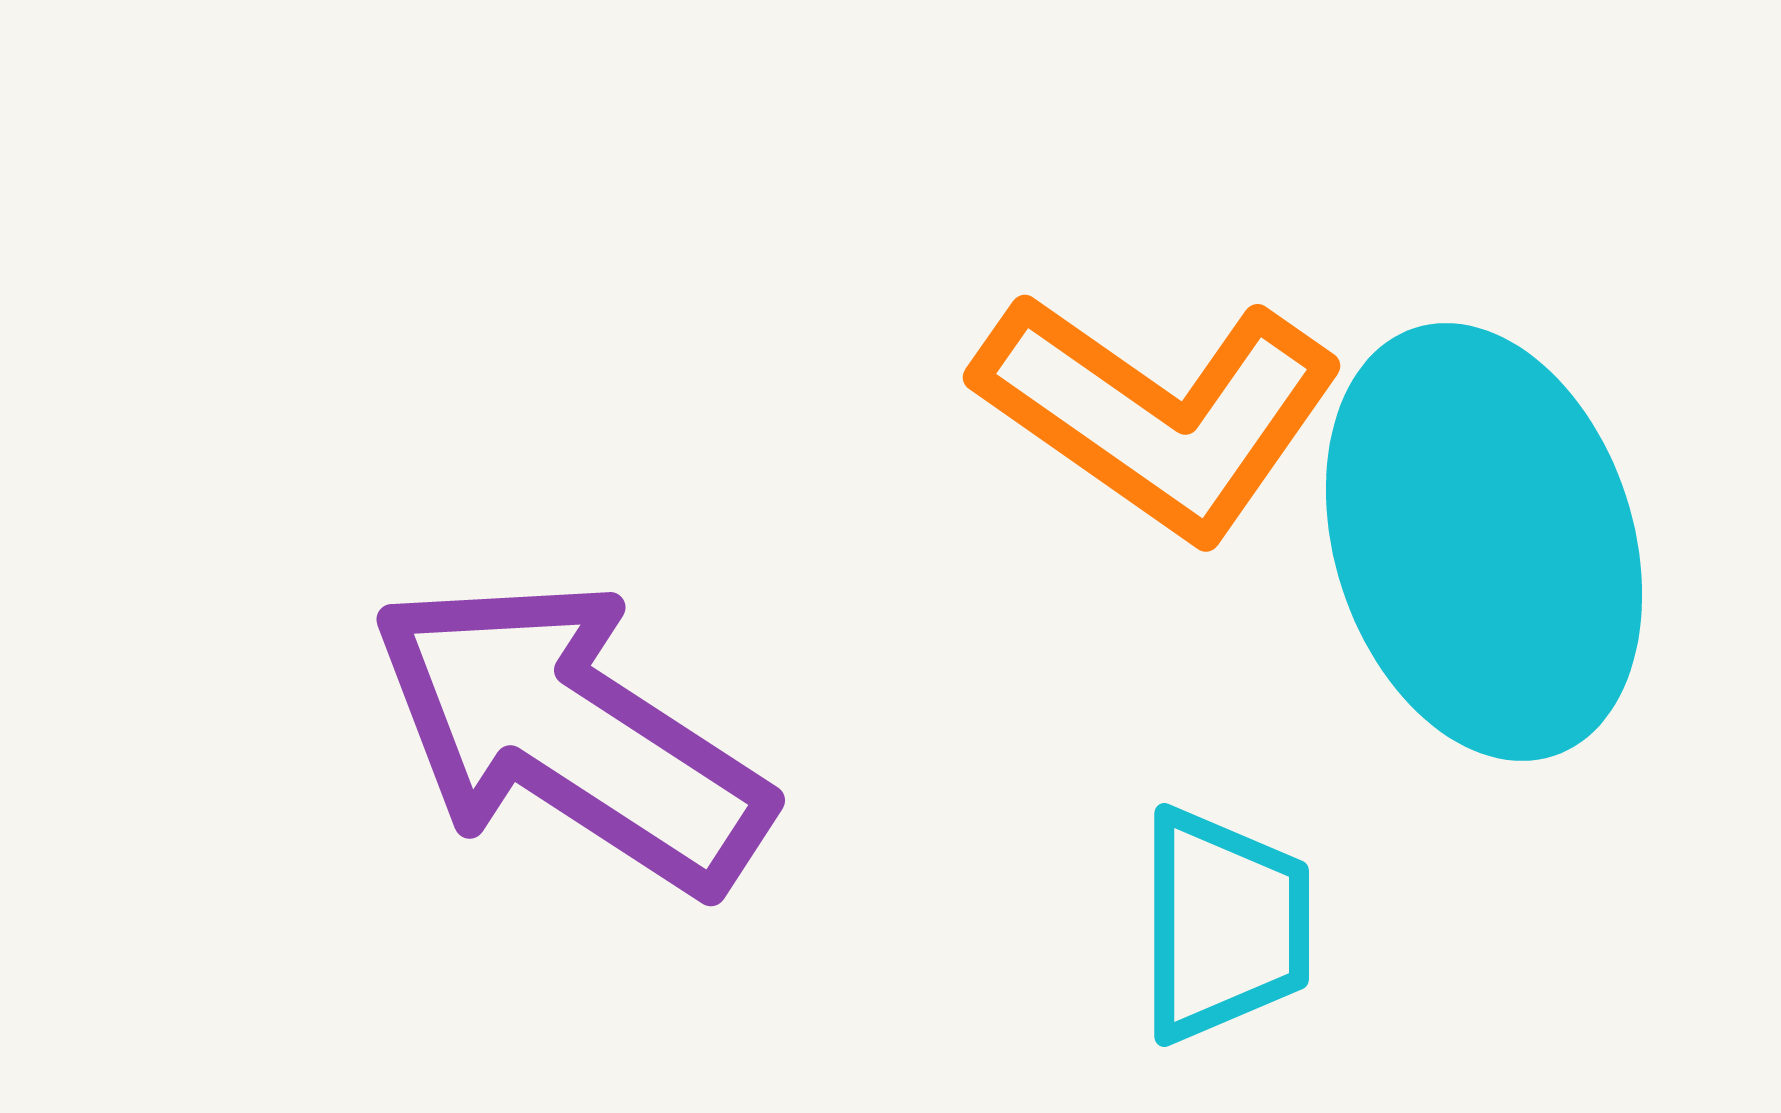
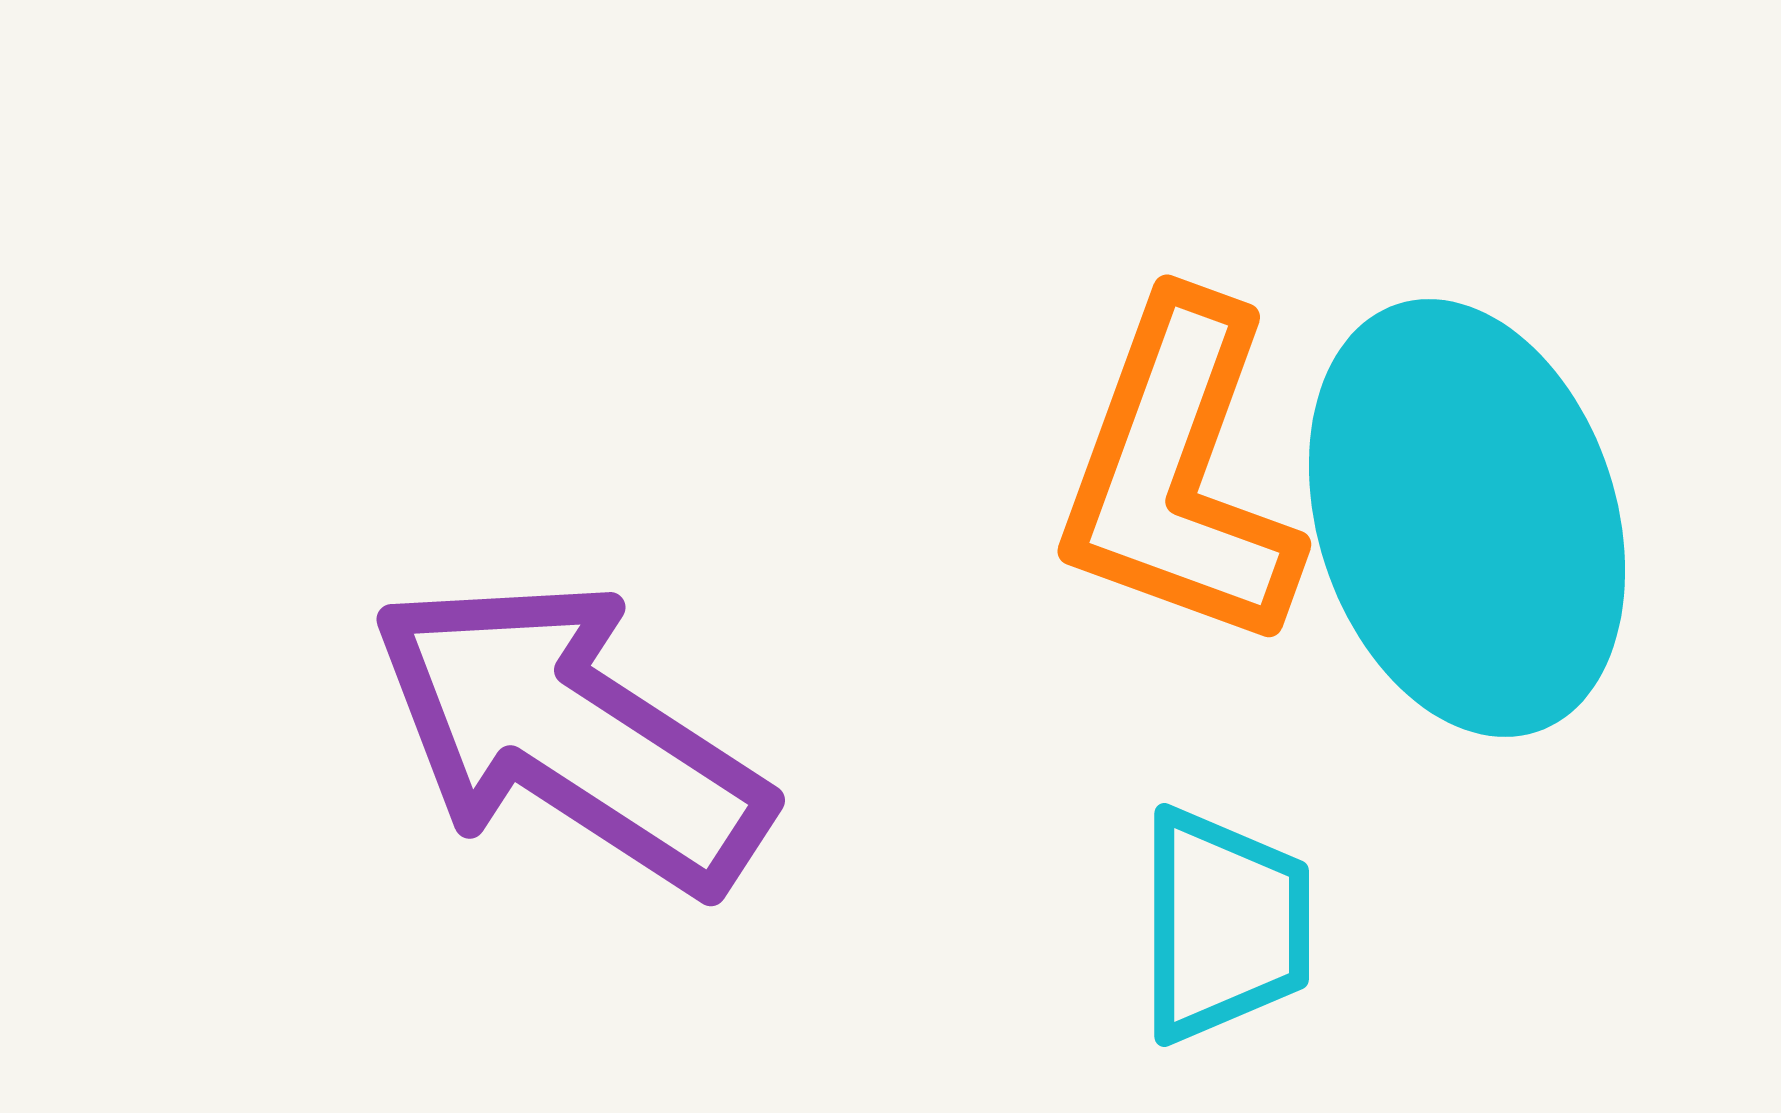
orange L-shape: moved 20 px right, 60 px down; rotated 75 degrees clockwise
cyan ellipse: moved 17 px left, 24 px up
